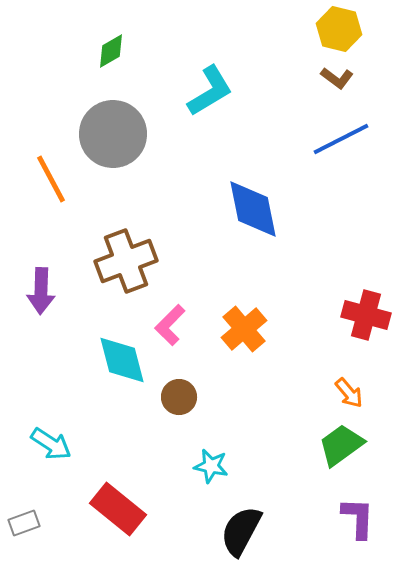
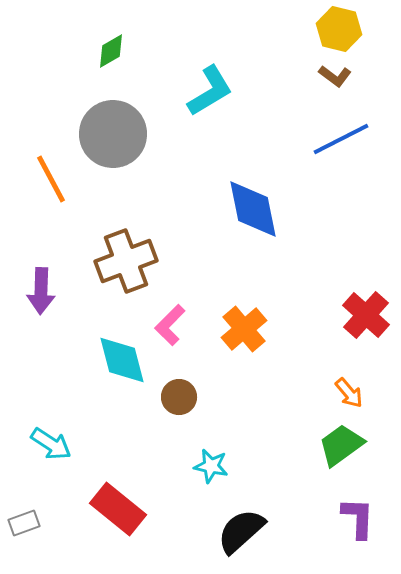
brown L-shape: moved 2 px left, 2 px up
red cross: rotated 27 degrees clockwise
black semicircle: rotated 20 degrees clockwise
